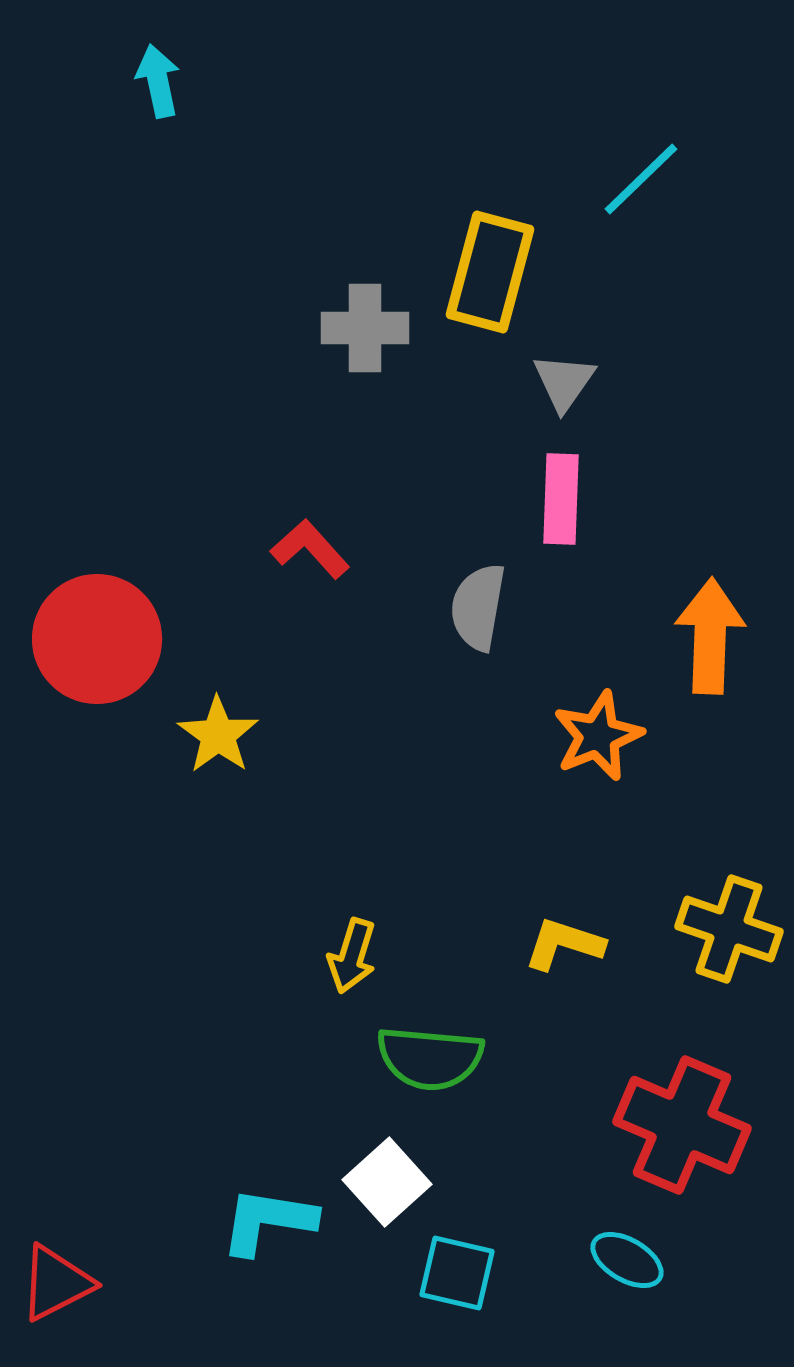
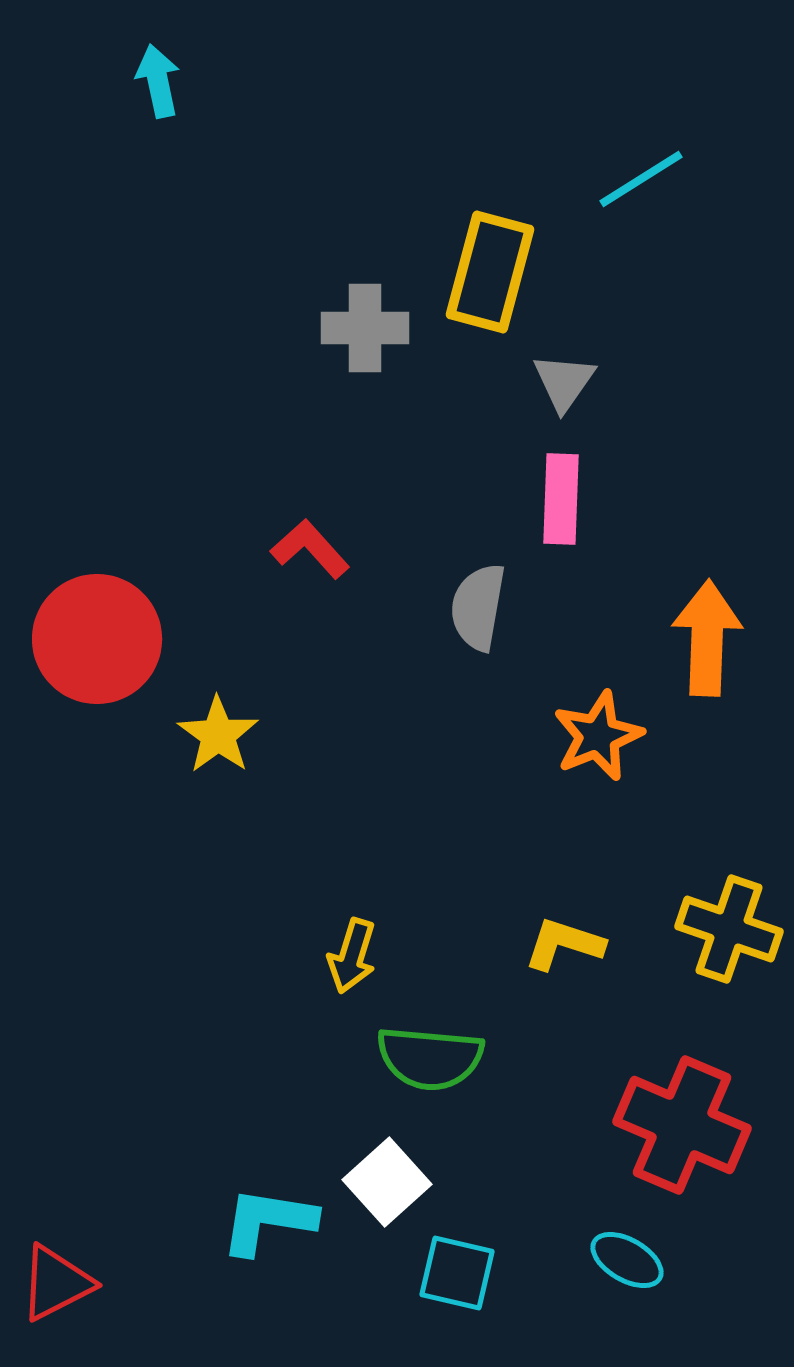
cyan line: rotated 12 degrees clockwise
orange arrow: moved 3 px left, 2 px down
